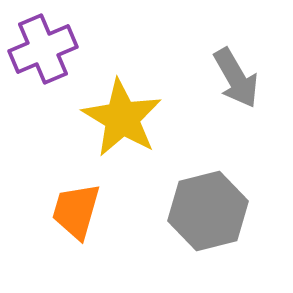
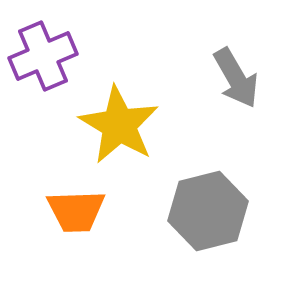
purple cross: moved 7 px down
yellow star: moved 3 px left, 7 px down
orange trapezoid: rotated 108 degrees counterclockwise
